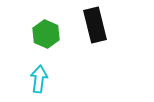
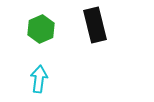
green hexagon: moved 5 px left, 5 px up; rotated 12 degrees clockwise
